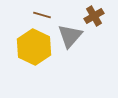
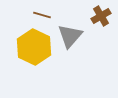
brown cross: moved 7 px right
